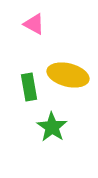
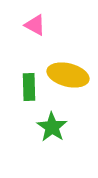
pink triangle: moved 1 px right, 1 px down
green rectangle: rotated 8 degrees clockwise
